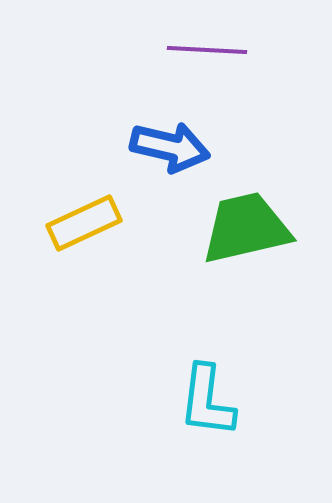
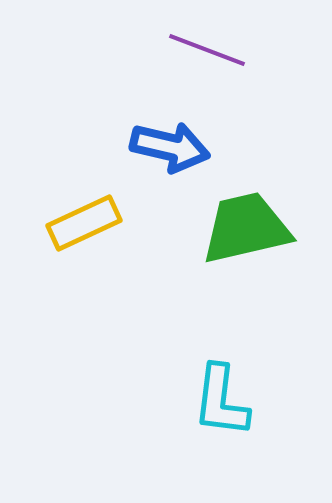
purple line: rotated 18 degrees clockwise
cyan L-shape: moved 14 px right
